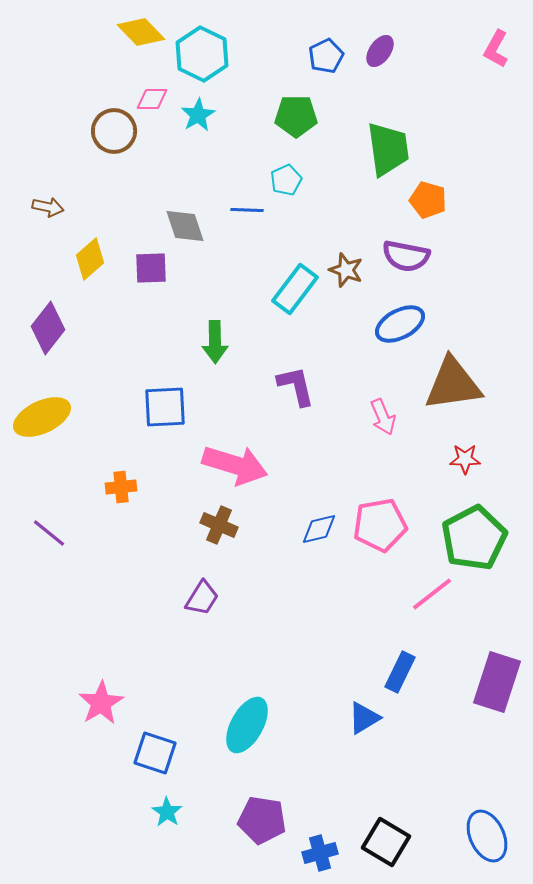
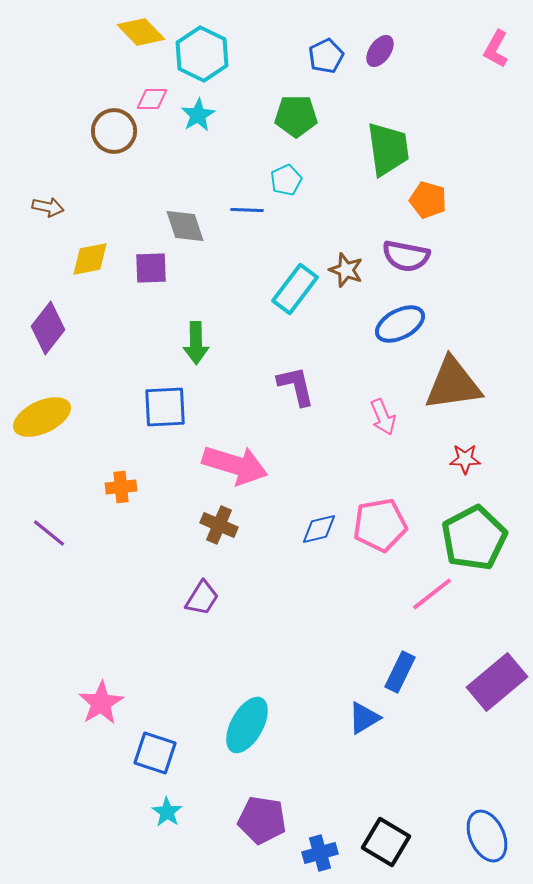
yellow diamond at (90, 259): rotated 30 degrees clockwise
green arrow at (215, 342): moved 19 px left, 1 px down
purple rectangle at (497, 682): rotated 32 degrees clockwise
